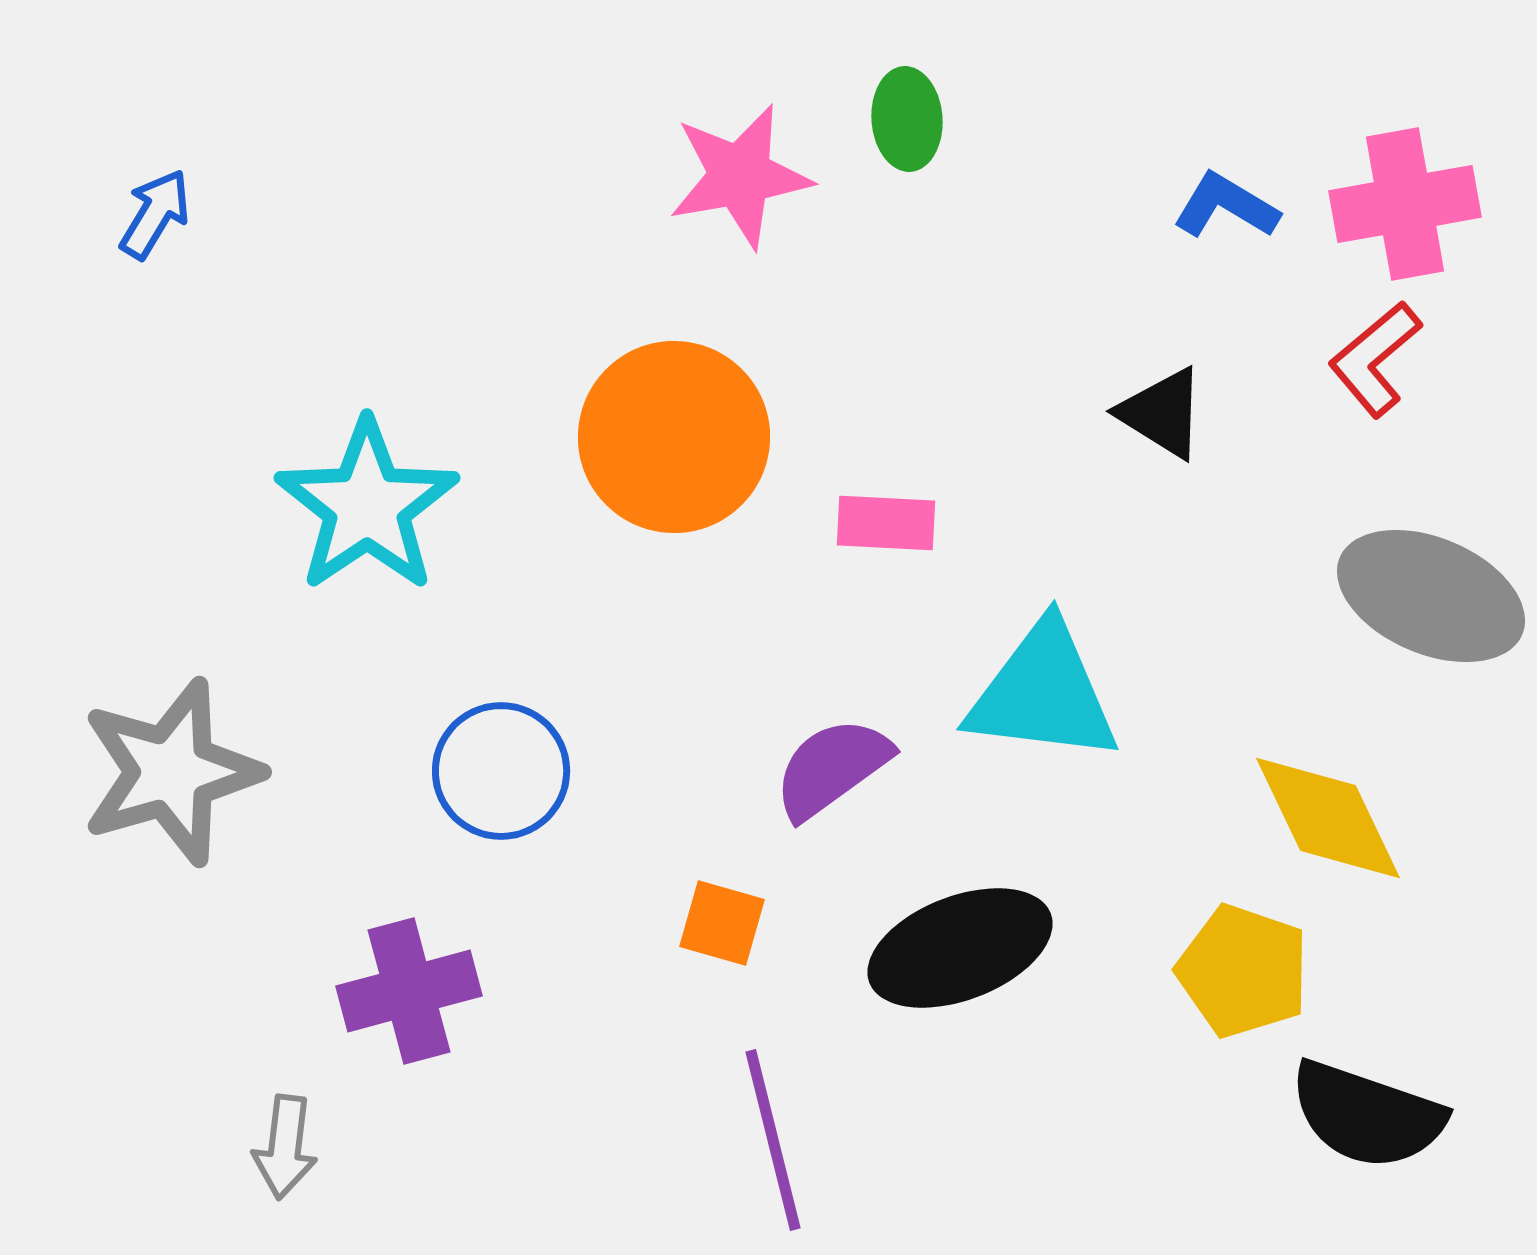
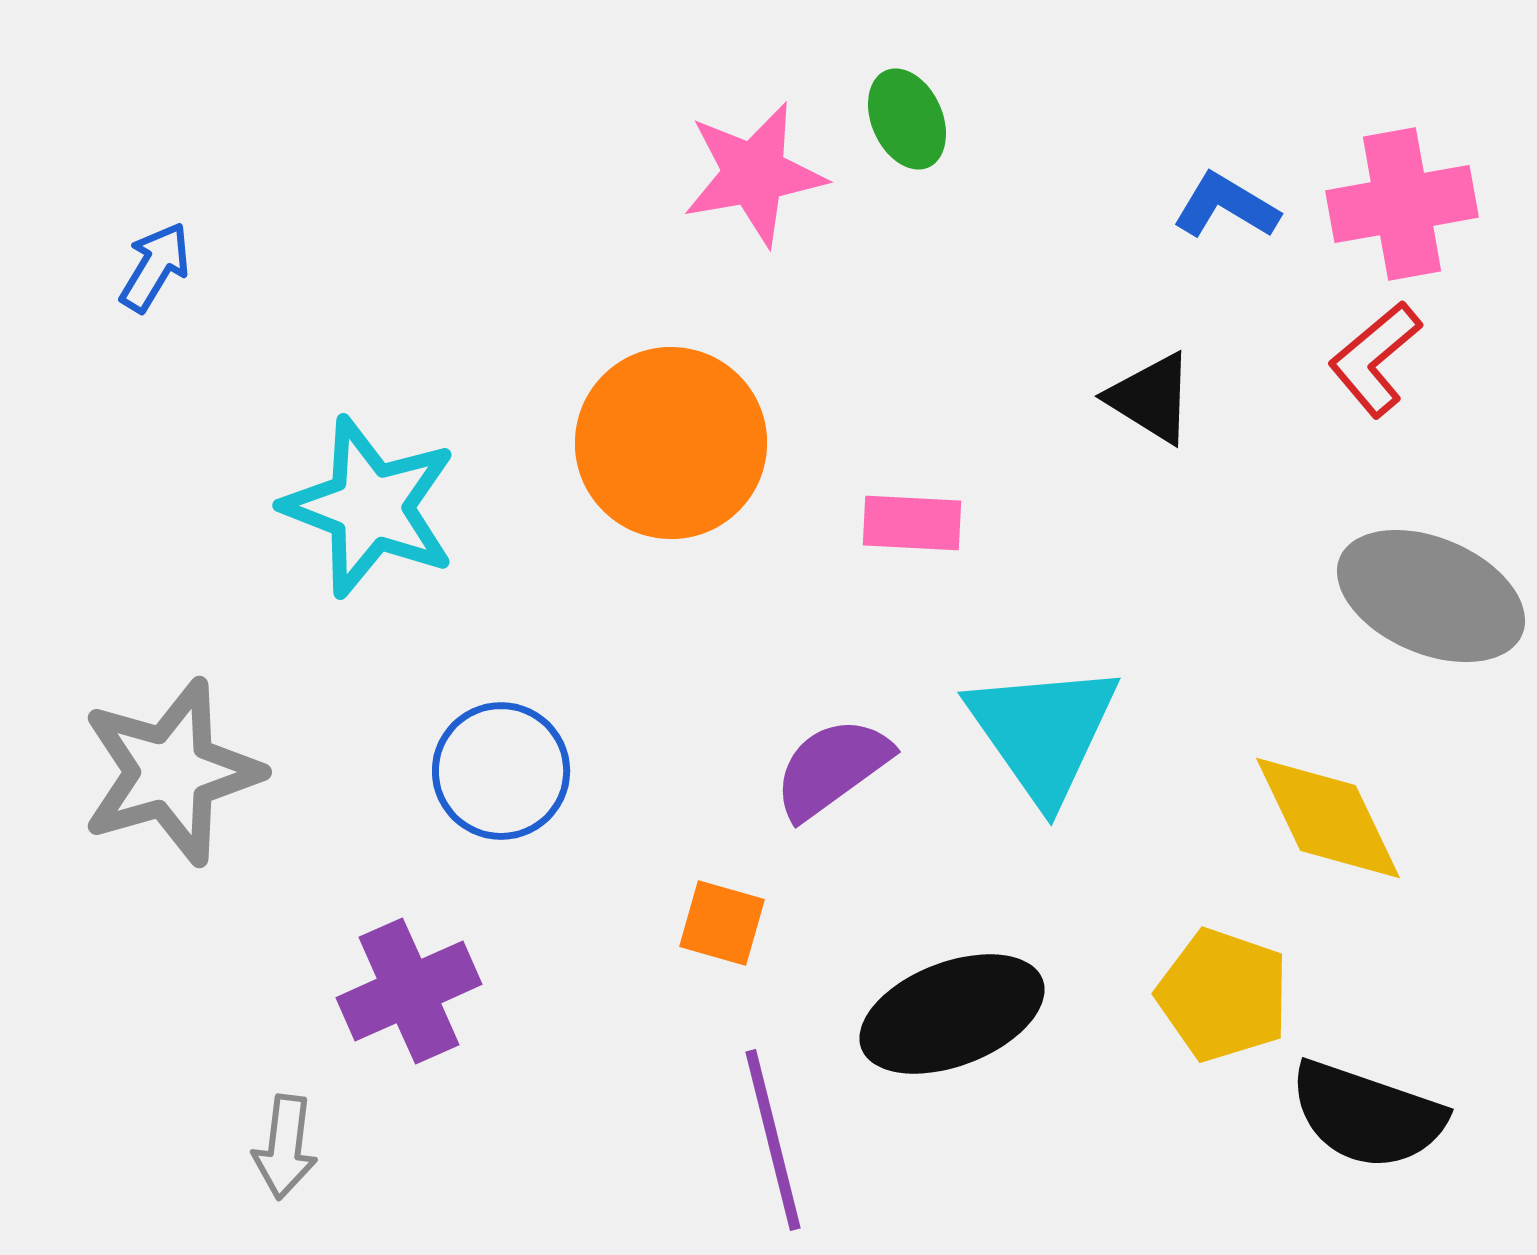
green ellipse: rotated 20 degrees counterclockwise
pink star: moved 14 px right, 2 px up
pink cross: moved 3 px left
blue arrow: moved 53 px down
black triangle: moved 11 px left, 15 px up
orange circle: moved 3 px left, 6 px down
cyan star: moved 3 px right, 1 px down; rotated 17 degrees counterclockwise
pink rectangle: moved 26 px right
cyan triangle: moved 39 px down; rotated 48 degrees clockwise
black ellipse: moved 8 px left, 66 px down
yellow pentagon: moved 20 px left, 24 px down
purple cross: rotated 9 degrees counterclockwise
